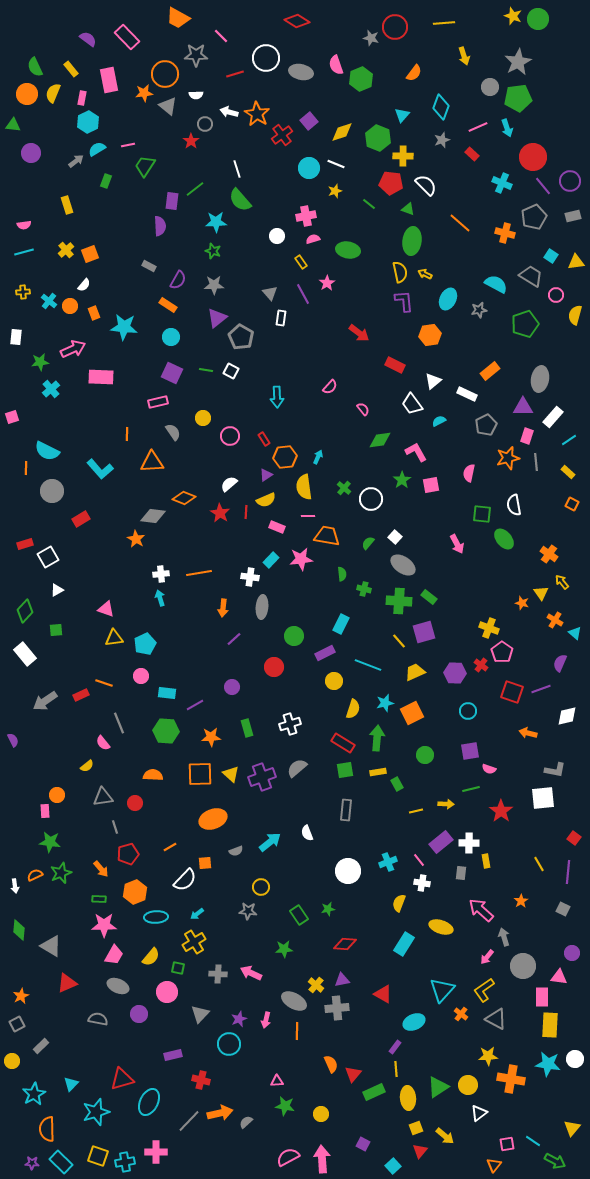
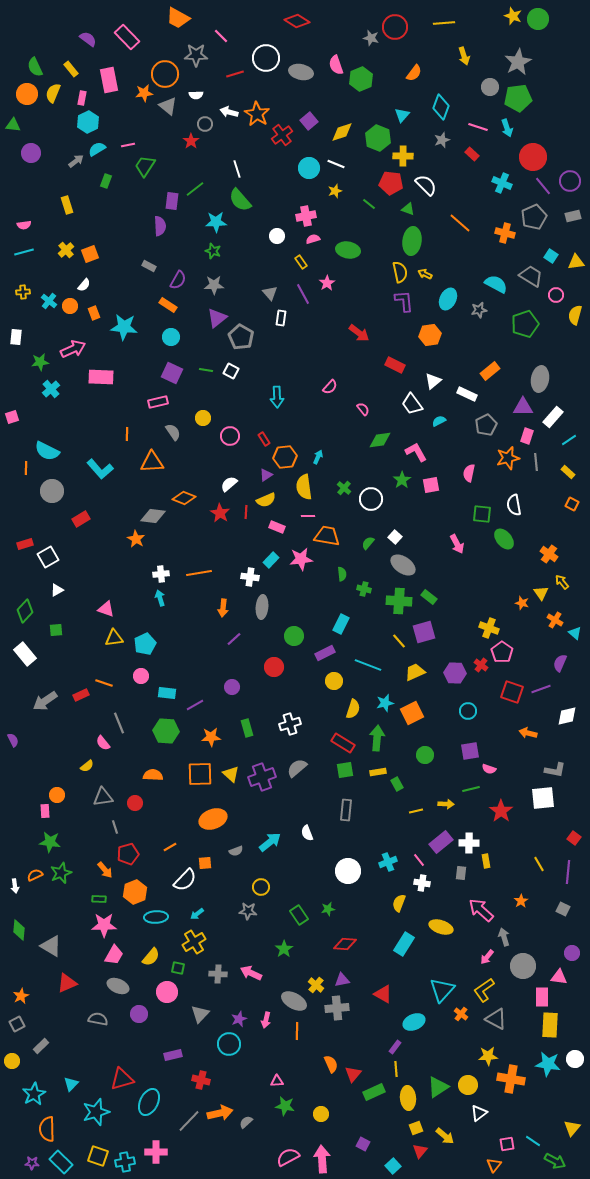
pink line at (478, 127): rotated 42 degrees clockwise
orange arrow at (101, 869): moved 4 px right, 1 px down
green star at (284, 949): rotated 30 degrees counterclockwise
